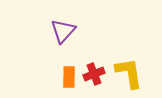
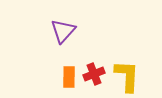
yellow L-shape: moved 2 px left, 3 px down; rotated 12 degrees clockwise
